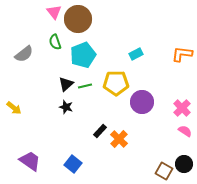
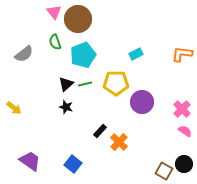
green line: moved 2 px up
pink cross: moved 1 px down
orange cross: moved 3 px down
